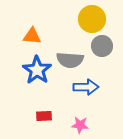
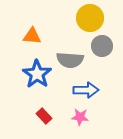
yellow circle: moved 2 px left, 1 px up
blue star: moved 4 px down
blue arrow: moved 3 px down
red rectangle: rotated 49 degrees clockwise
pink star: moved 8 px up
